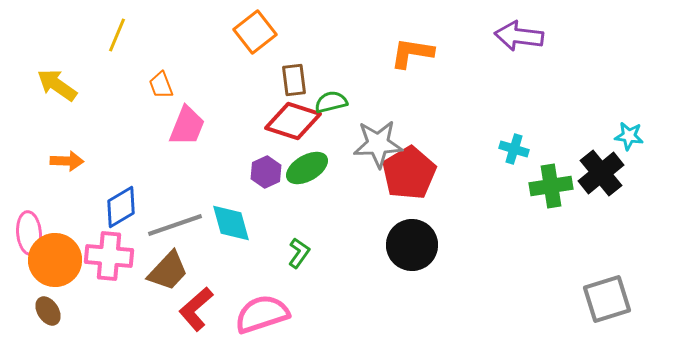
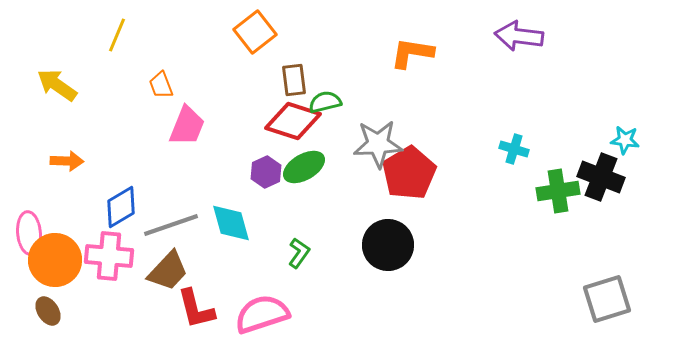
green semicircle: moved 6 px left
cyan star: moved 4 px left, 4 px down
green ellipse: moved 3 px left, 1 px up
black cross: moved 4 px down; rotated 30 degrees counterclockwise
green cross: moved 7 px right, 5 px down
gray line: moved 4 px left
black circle: moved 24 px left
red L-shape: rotated 63 degrees counterclockwise
